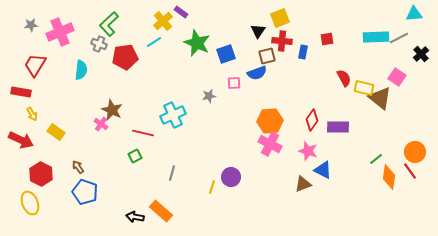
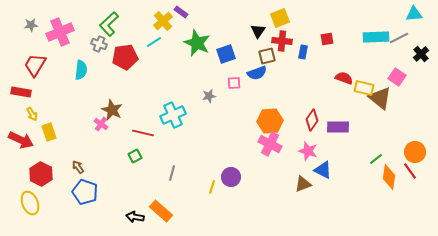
red semicircle at (344, 78): rotated 42 degrees counterclockwise
yellow rectangle at (56, 132): moved 7 px left; rotated 36 degrees clockwise
